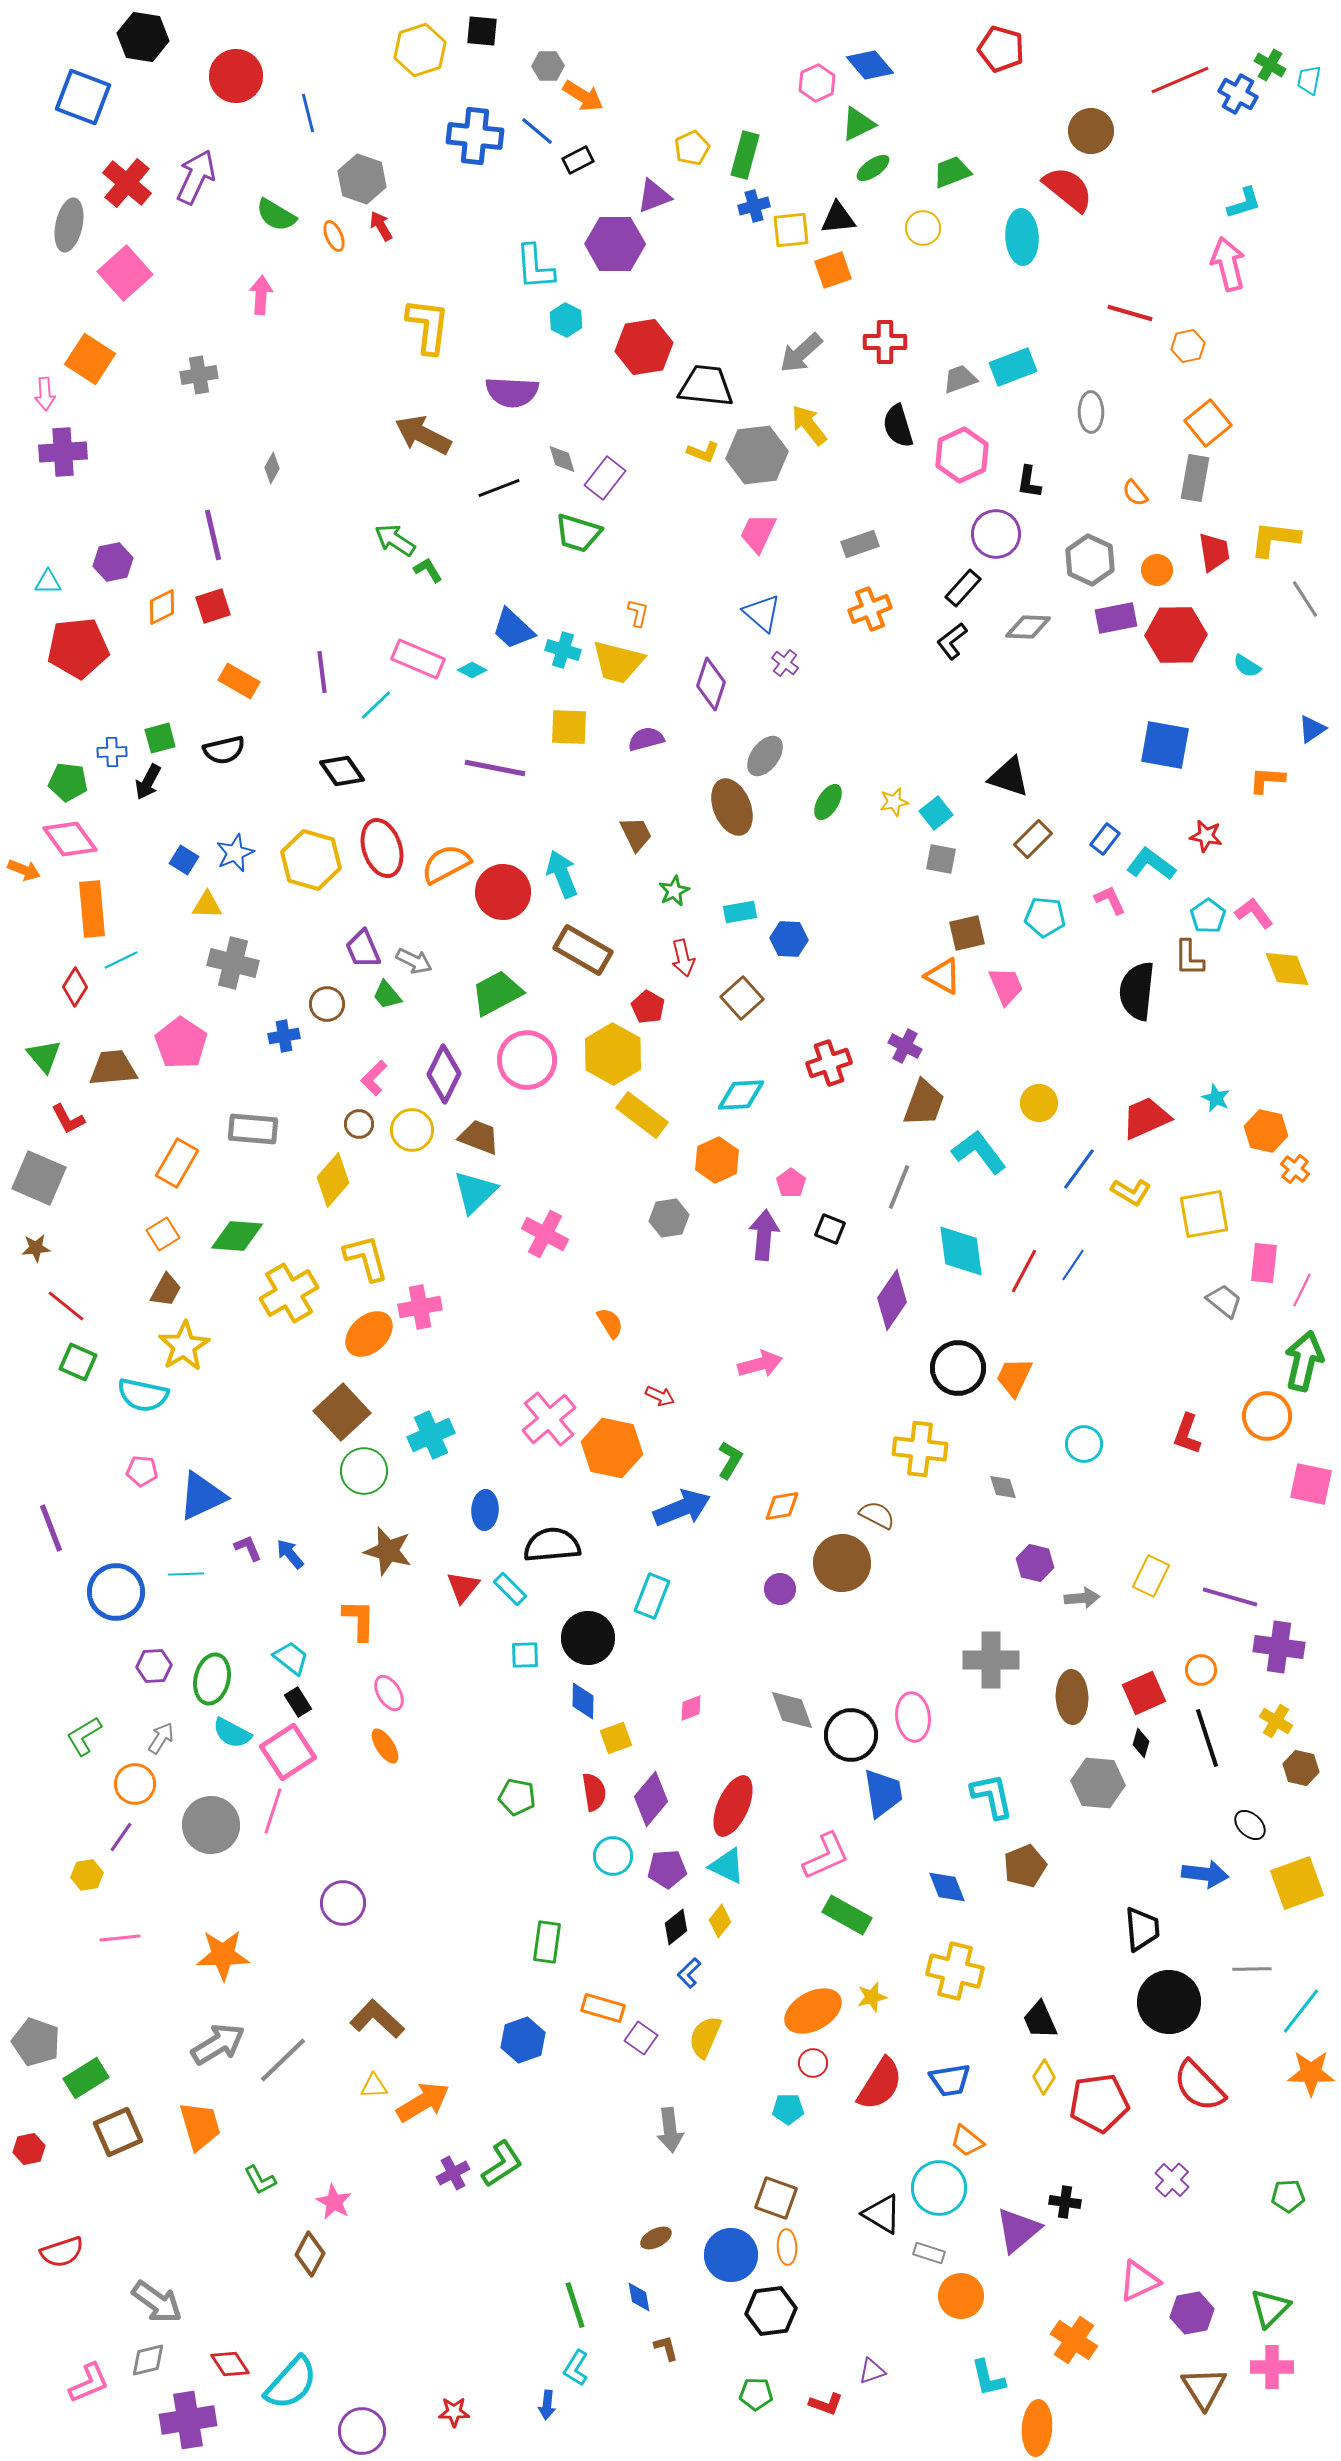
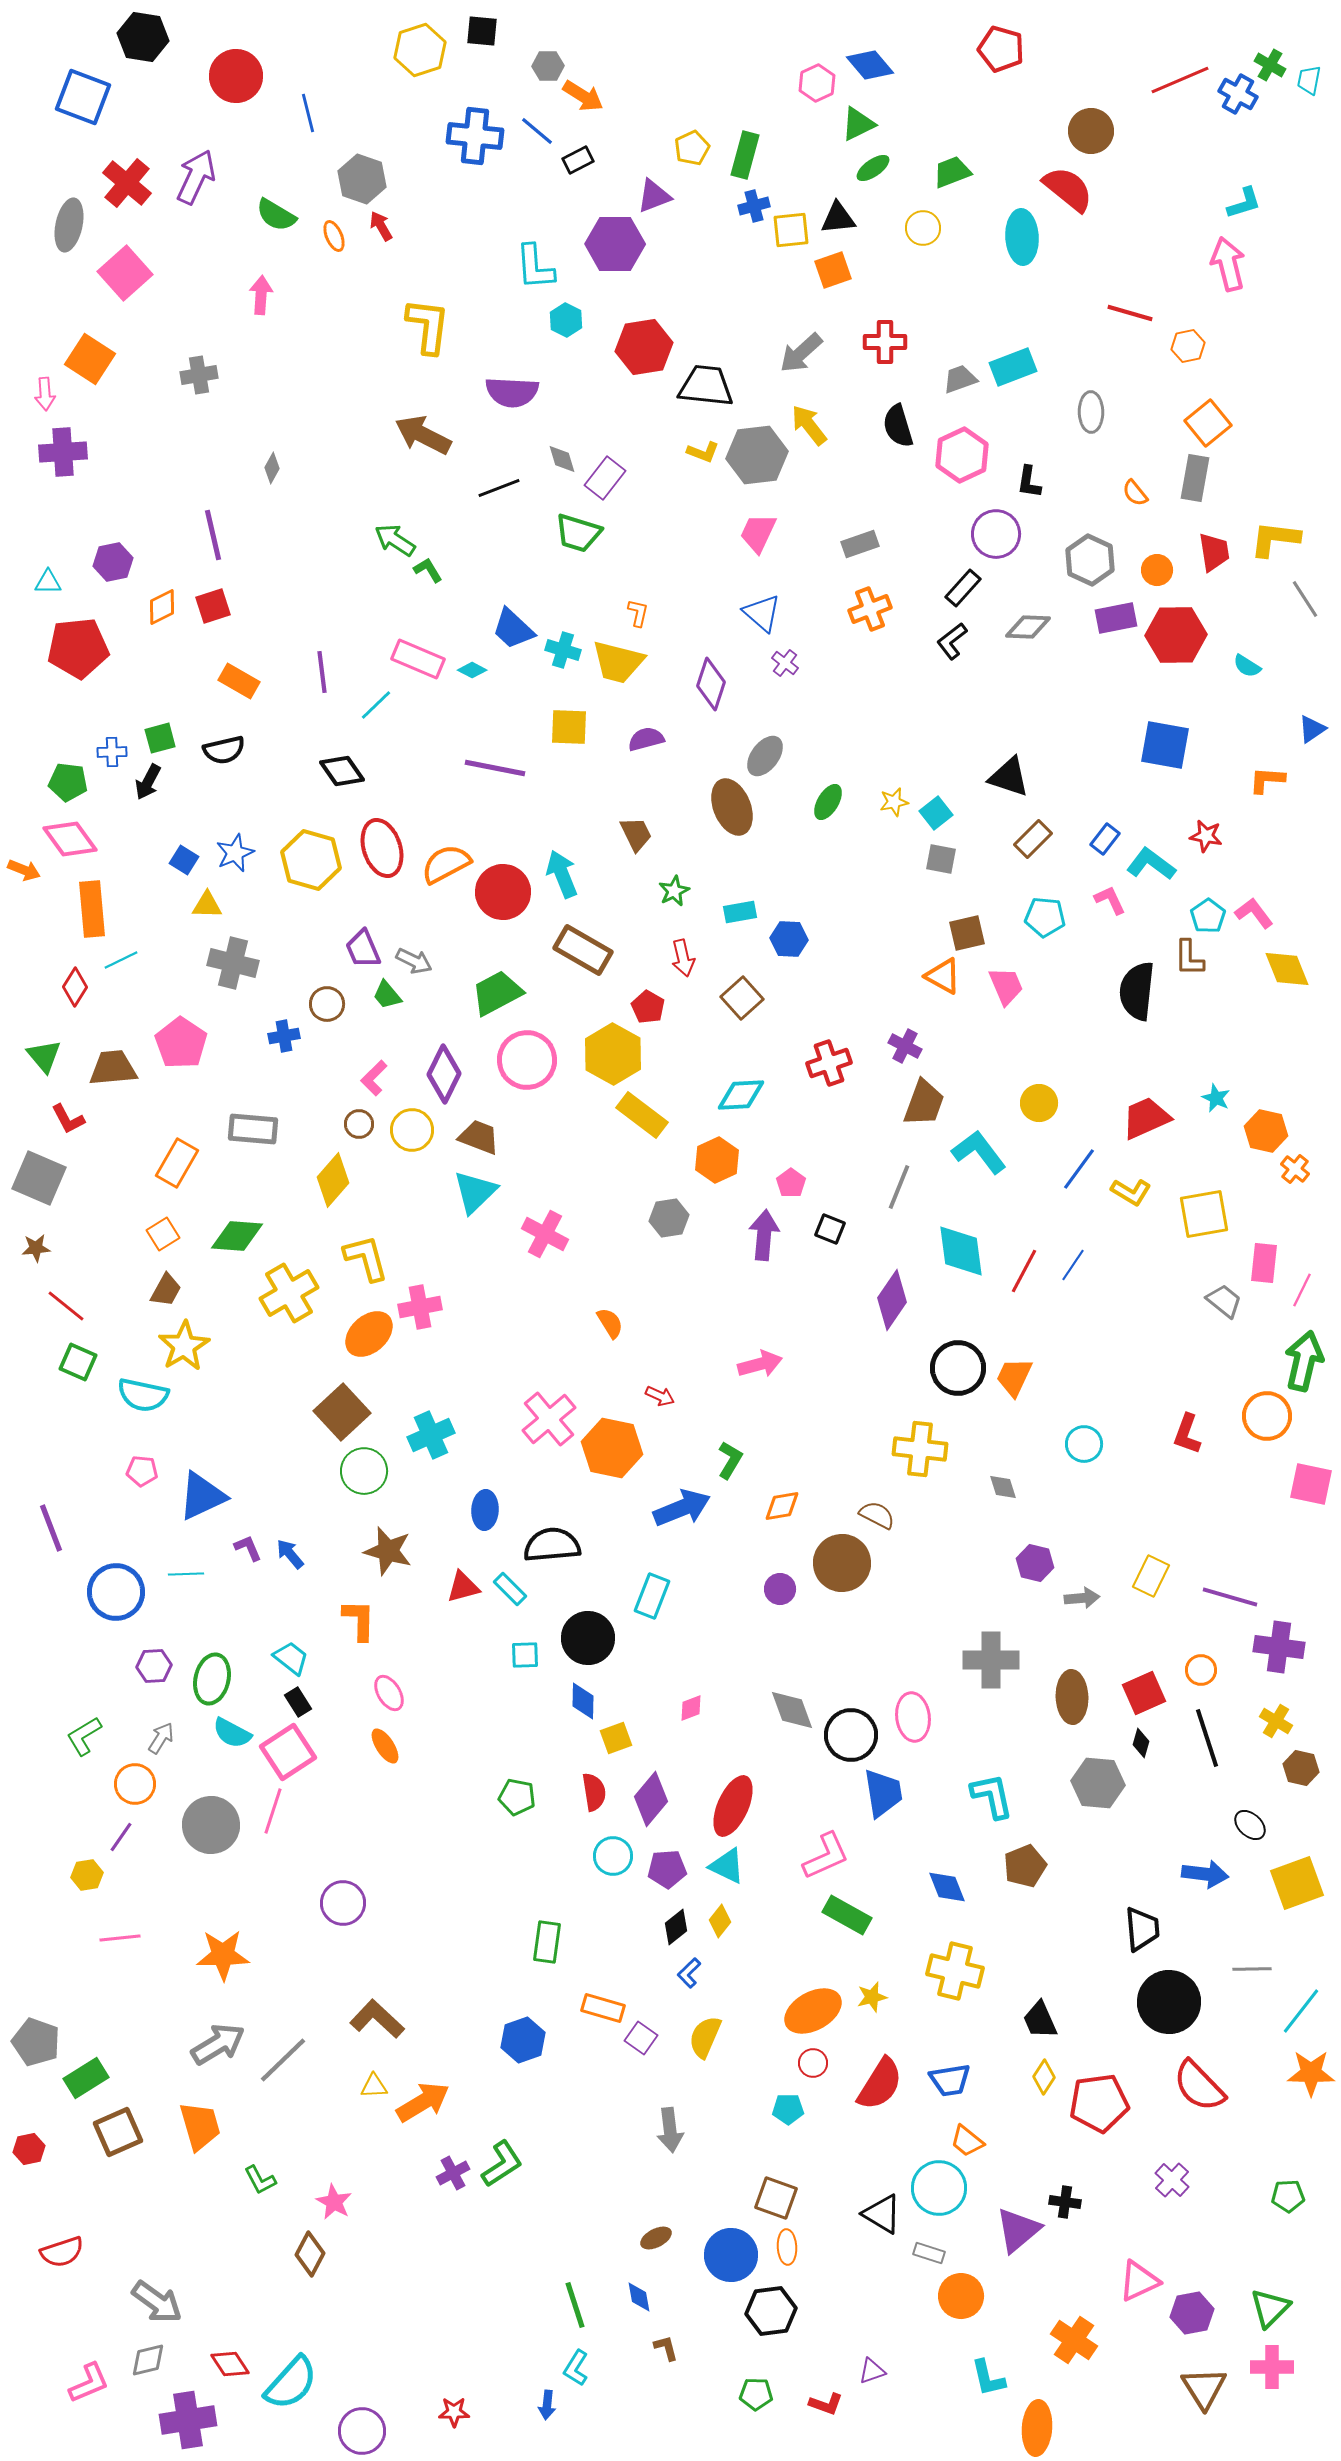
red triangle at (463, 1587): rotated 36 degrees clockwise
